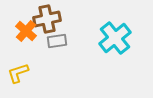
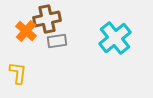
yellow L-shape: rotated 115 degrees clockwise
